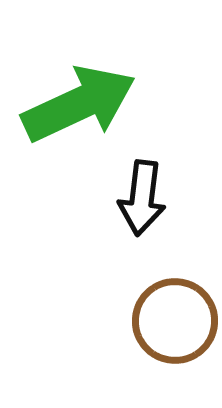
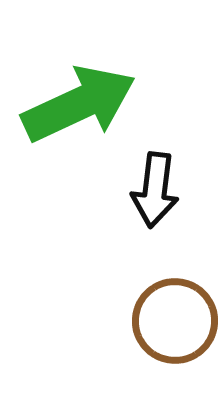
black arrow: moved 13 px right, 8 px up
